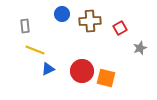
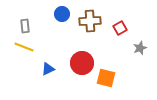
yellow line: moved 11 px left, 3 px up
red circle: moved 8 px up
